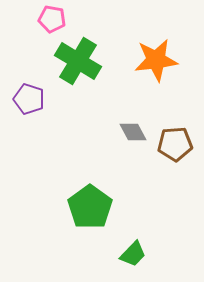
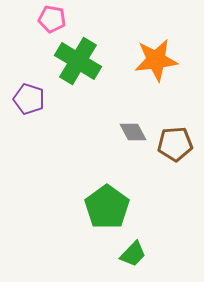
green pentagon: moved 17 px right
